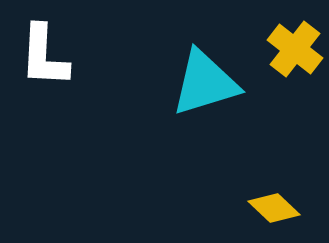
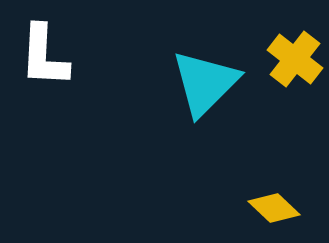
yellow cross: moved 10 px down
cyan triangle: rotated 28 degrees counterclockwise
